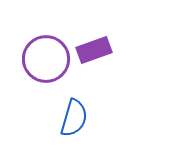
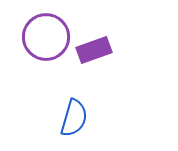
purple circle: moved 22 px up
